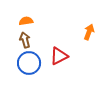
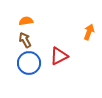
brown arrow: rotated 14 degrees counterclockwise
